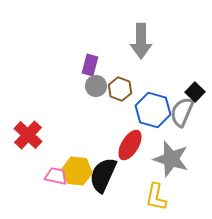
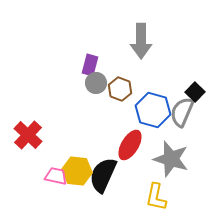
gray circle: moved 3 px up
